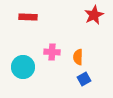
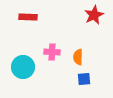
blue square: rotated 24 degrees clockwise
